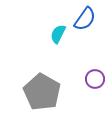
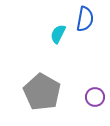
blue semicircle: rotated 25 degrees counterclockwise
purple circle: moved 18 px down
